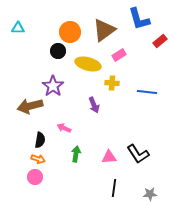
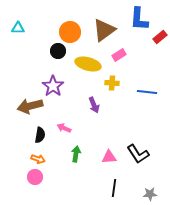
blue L-shape: rotated 20 degrees clockwise
red rectangle: moved 4 px up
black semicircle: moved 5 px up
